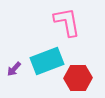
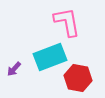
cyan rectangle: moved 3 px right, 4 px up
red hexagon: rotated 12 degrees clockwise
